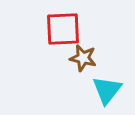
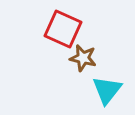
red square: rotated 27 degrees clockwise
